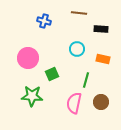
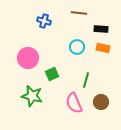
cyan circle: moved 2 px up
orange rectangle: moved 11 px up
green star: rotated 10 degrees clockwise
pink semicircle: rotated 35 degrees counterclockwise
